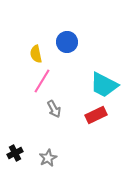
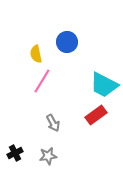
gray arrow: moved 1 px left, 14 px down
red rectangle: rotated 10 degrees counterclockwise
gray star: moved 2 px up; rotated 18 degrees clockwise
